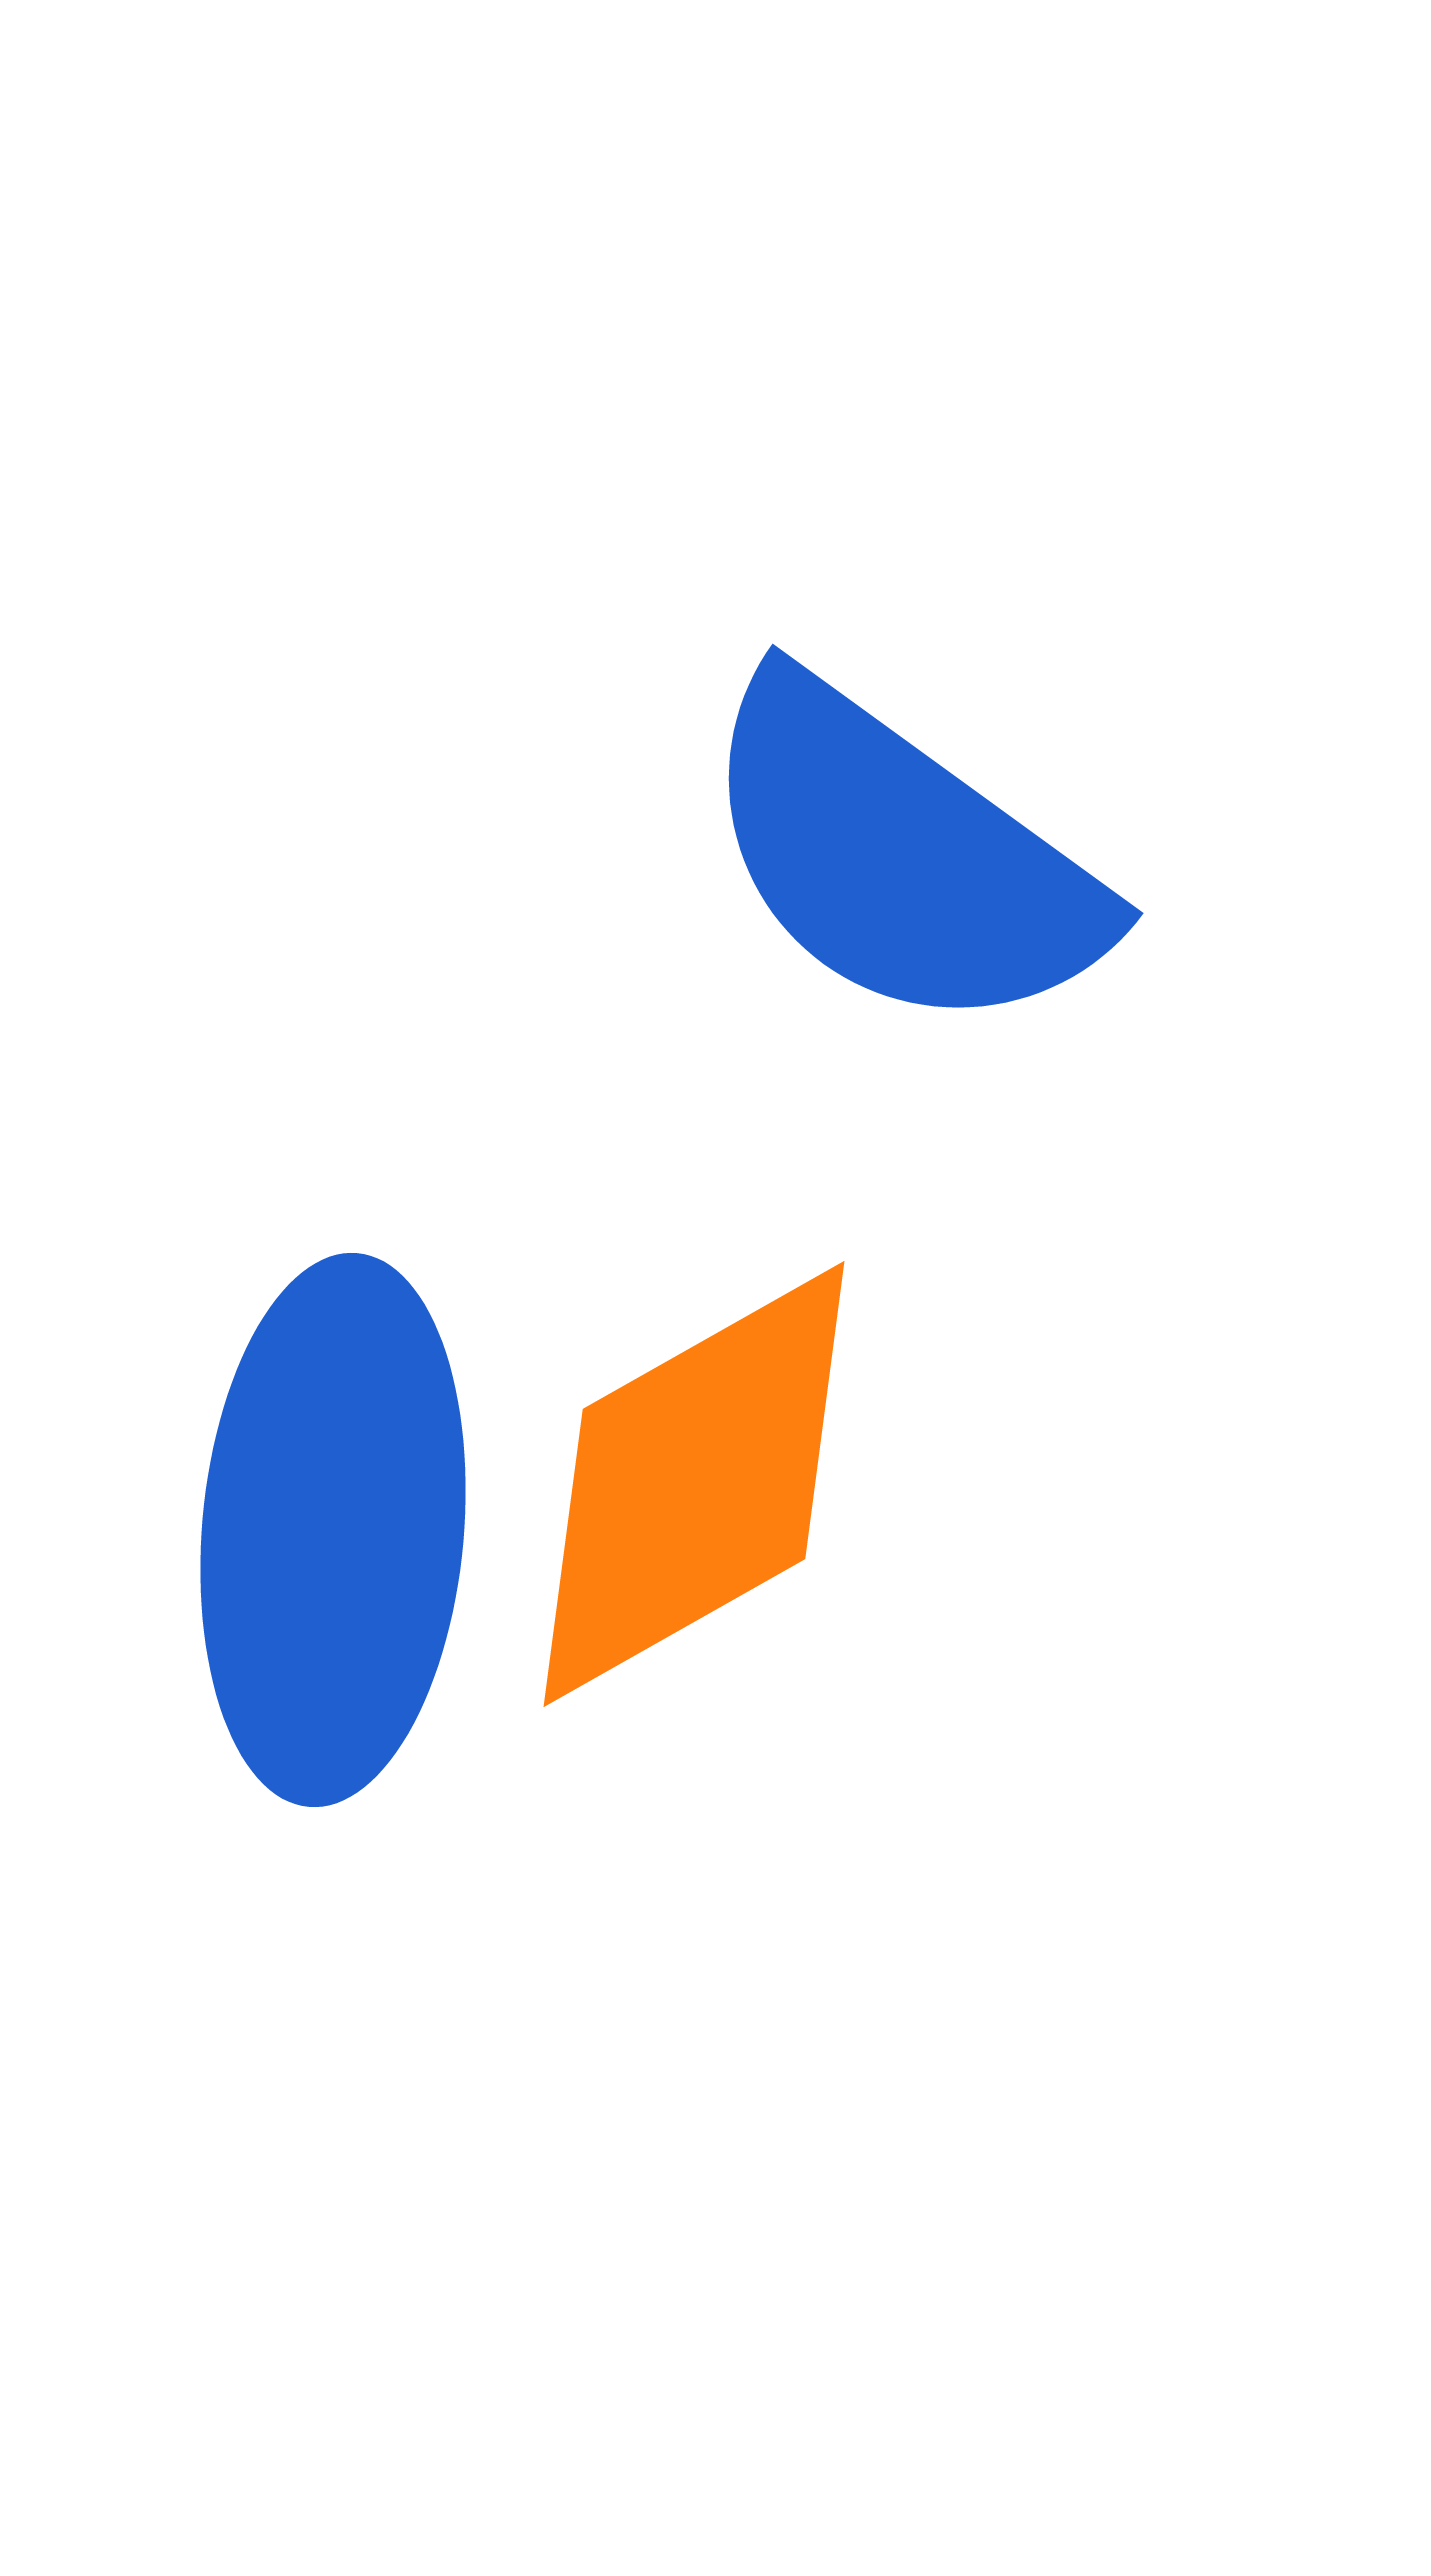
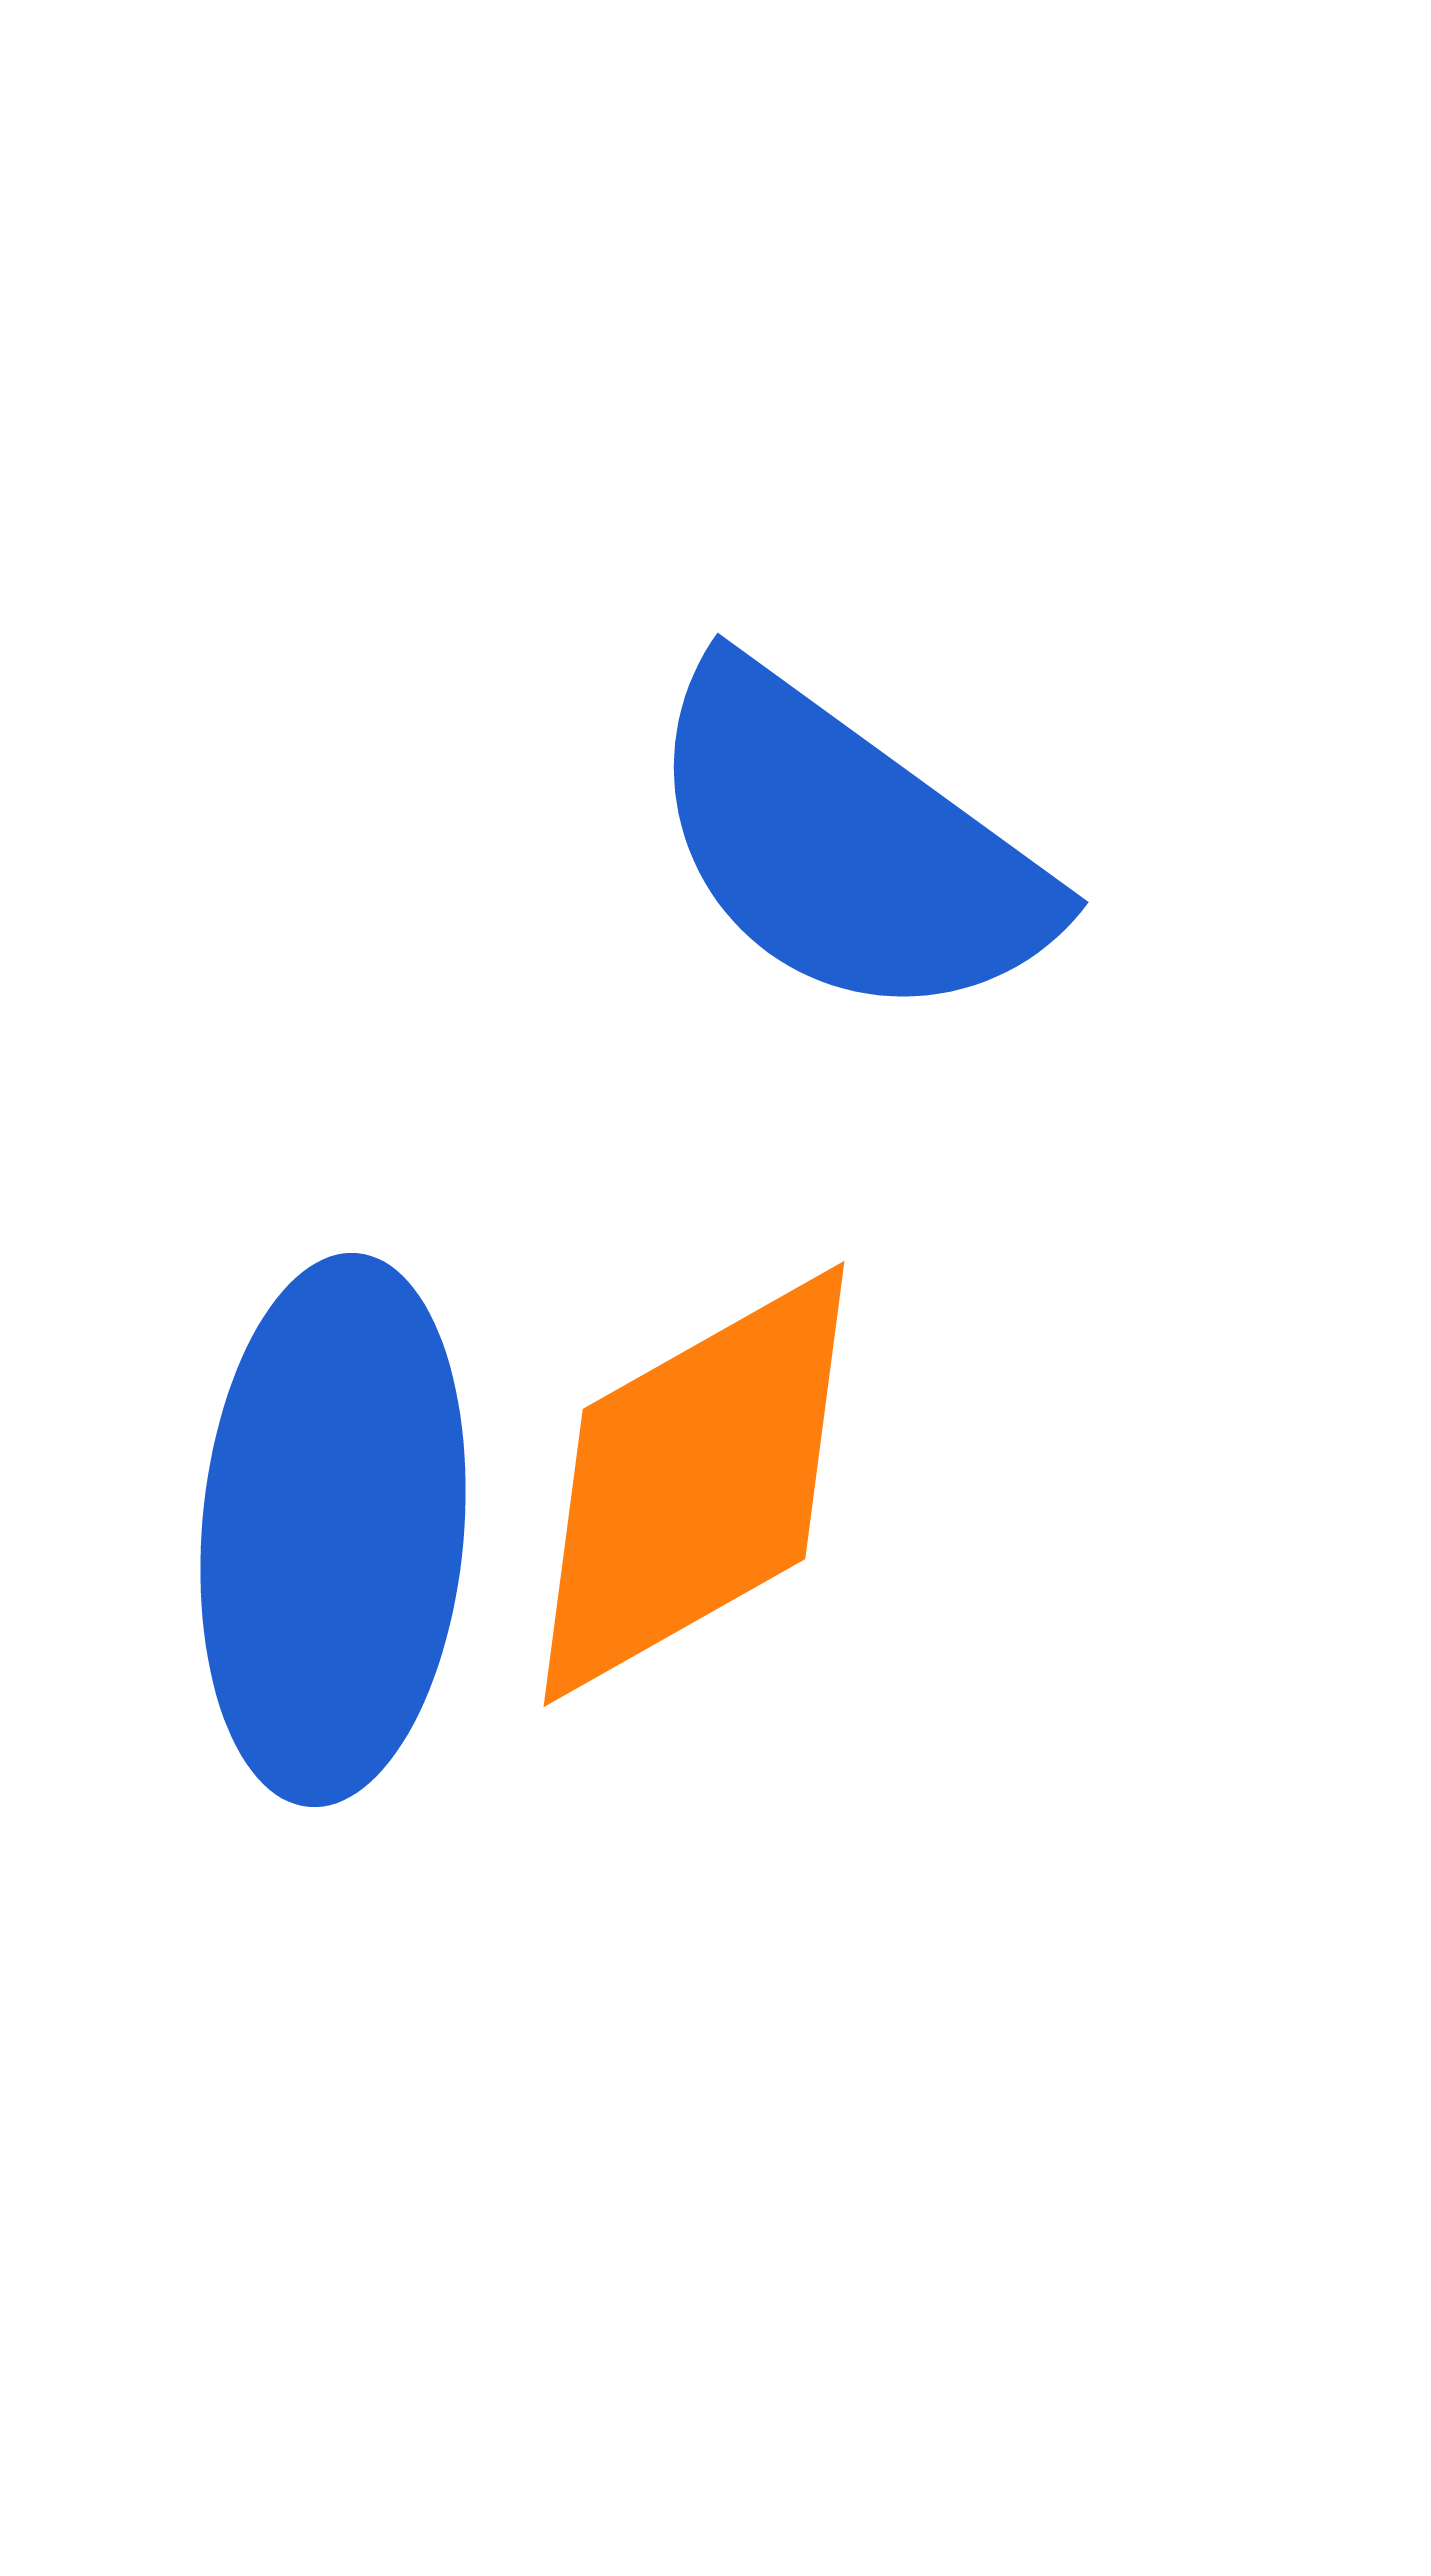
blue semicircle: moved 55 px left, 11 px up
